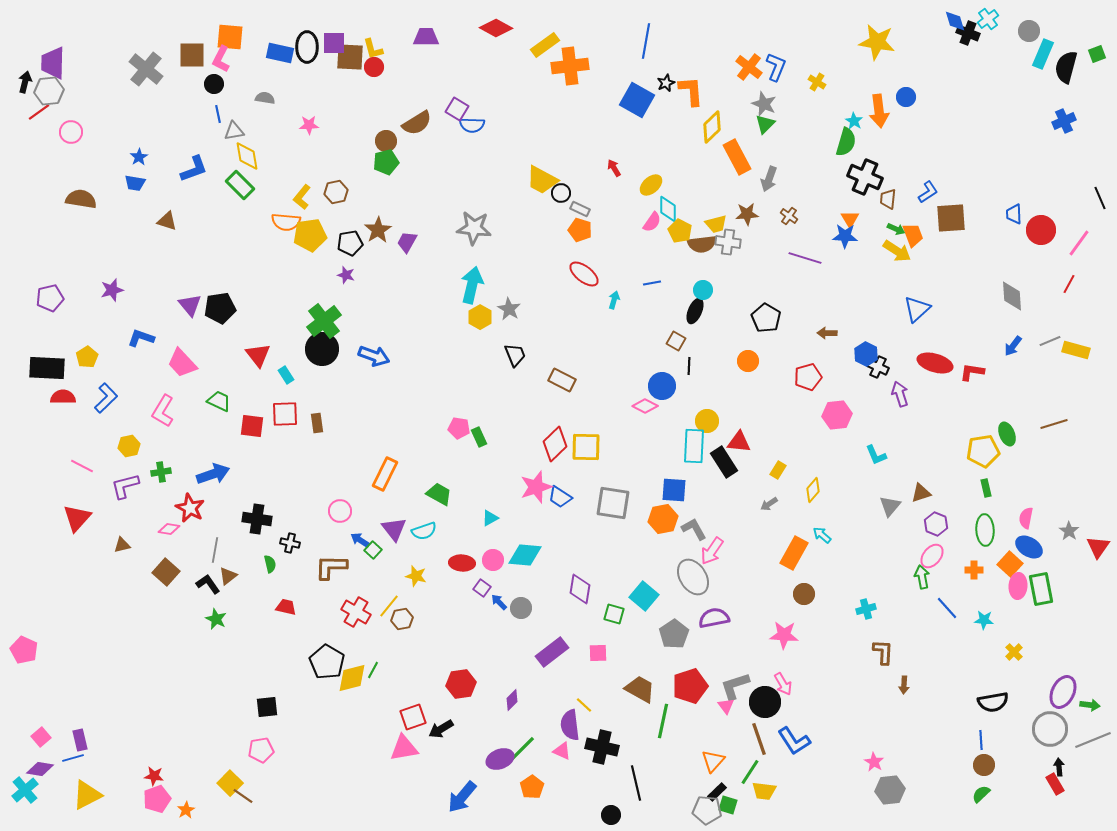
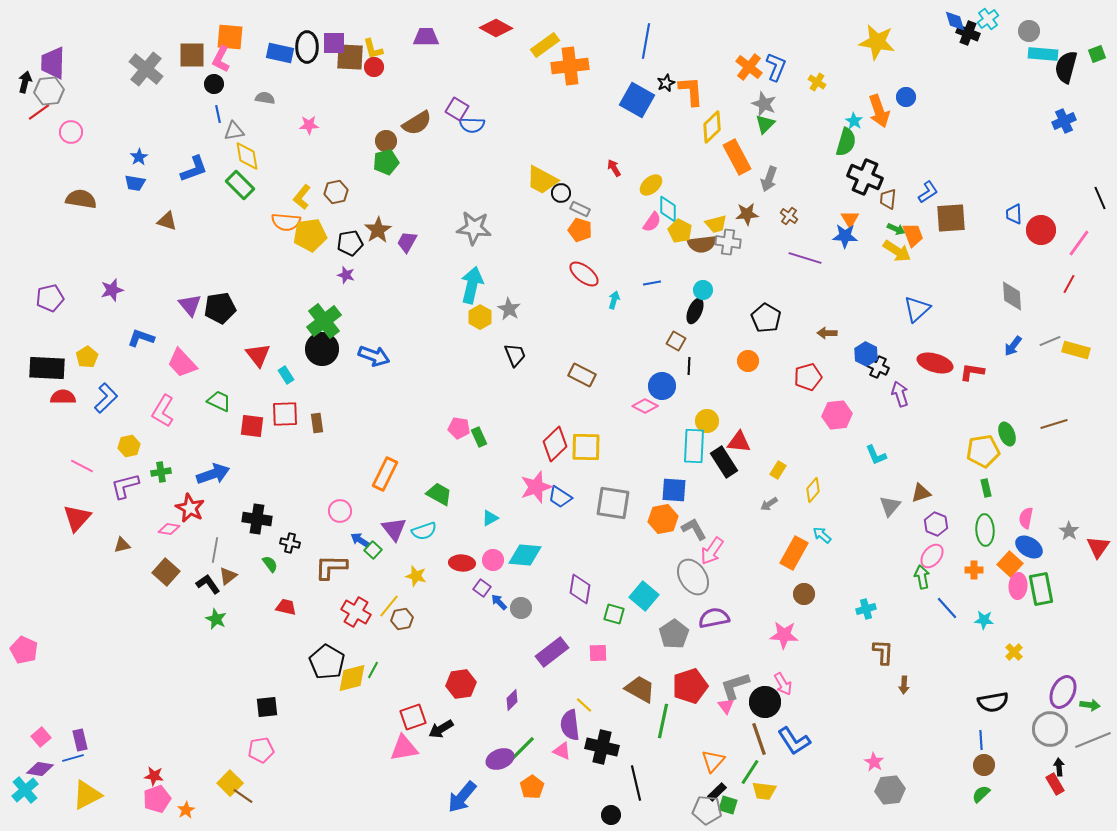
cyan rectangle at (1043, 54): rotated 72 degrees clockwise
orange arrow at (879, 111): rotated 12 degrees counterclockwise
brown rectangle at (562, 380): moved 20 px right, 5 px up
green semicircle at (270, 564): rotated 24 degrees counterclockwise
